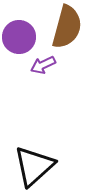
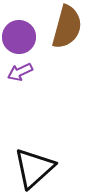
purple arrow: moved 23 px left, 7 px down
black triangle: moved 2 px down
